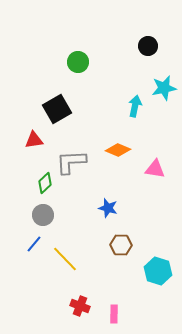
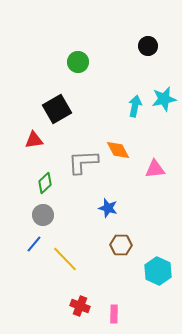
cyan star: moved 11 px down
orange diamond: rotated 40 degrees clockwise
gray L-shape: moved 12 px right
pink triangle: rotated 15 degrees counterclockwise
cyan hexagon: rotated 8 degrees clockwise
